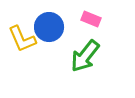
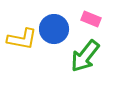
blue circle: moved 5 px right, 2 px down
yellow L-shape: rotated 56 degrees counterclockwise
